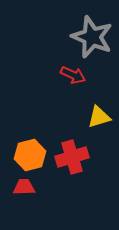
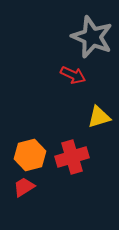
red trapezoid: rotated 30 degrees counterclockwise
